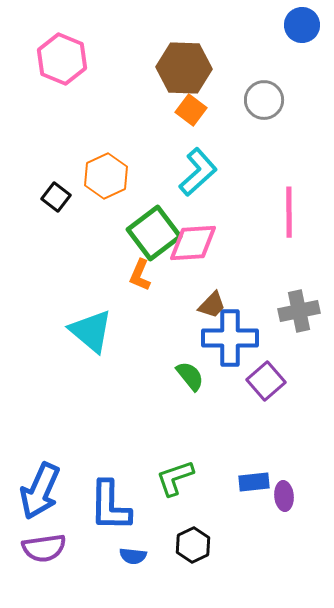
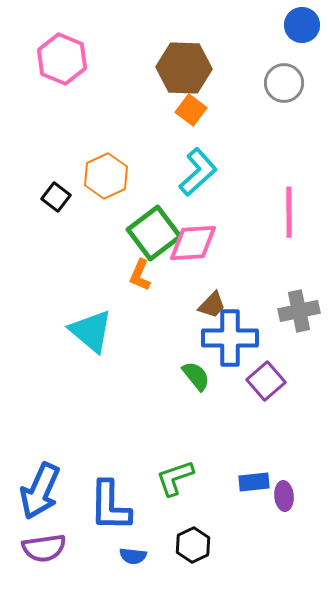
gray circle: moved 20 px right, 17 px up
green semicircle: moved 6 px right
